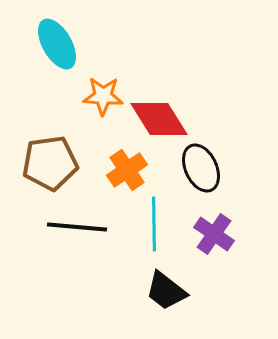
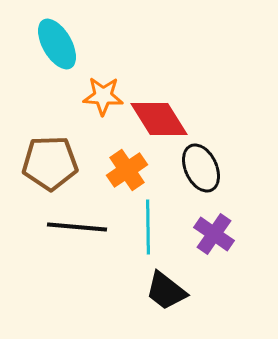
brown pentagon: rotated 6 degrees clockwise
cyan line: moved 6 px left, 3 px down
